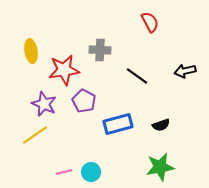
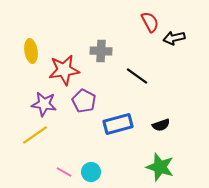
gray cross: moved 1 px right, 1 px down
black arrow: moved 11 px left, 33 px up
purple star: rotated 15 degrees counterclockwise
green star: rotated 28 degrees clockwise
pink line: rotated 42 degrees clockwise
